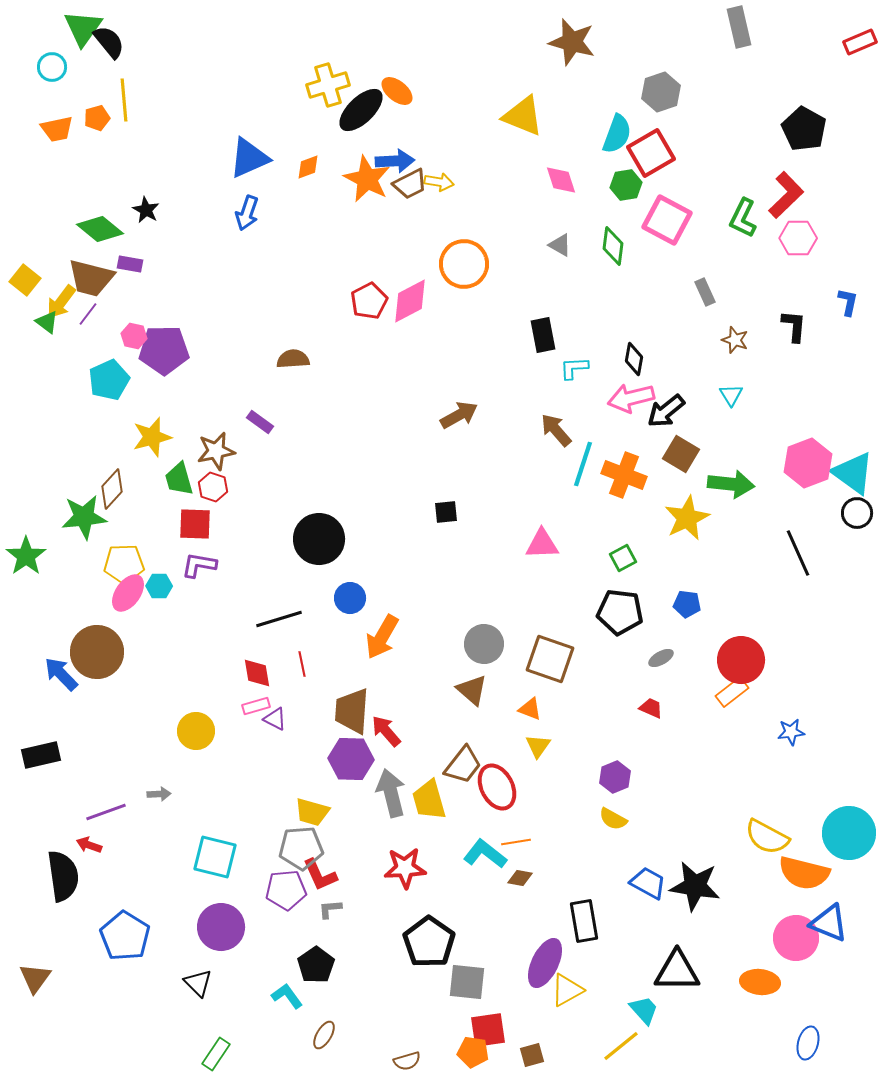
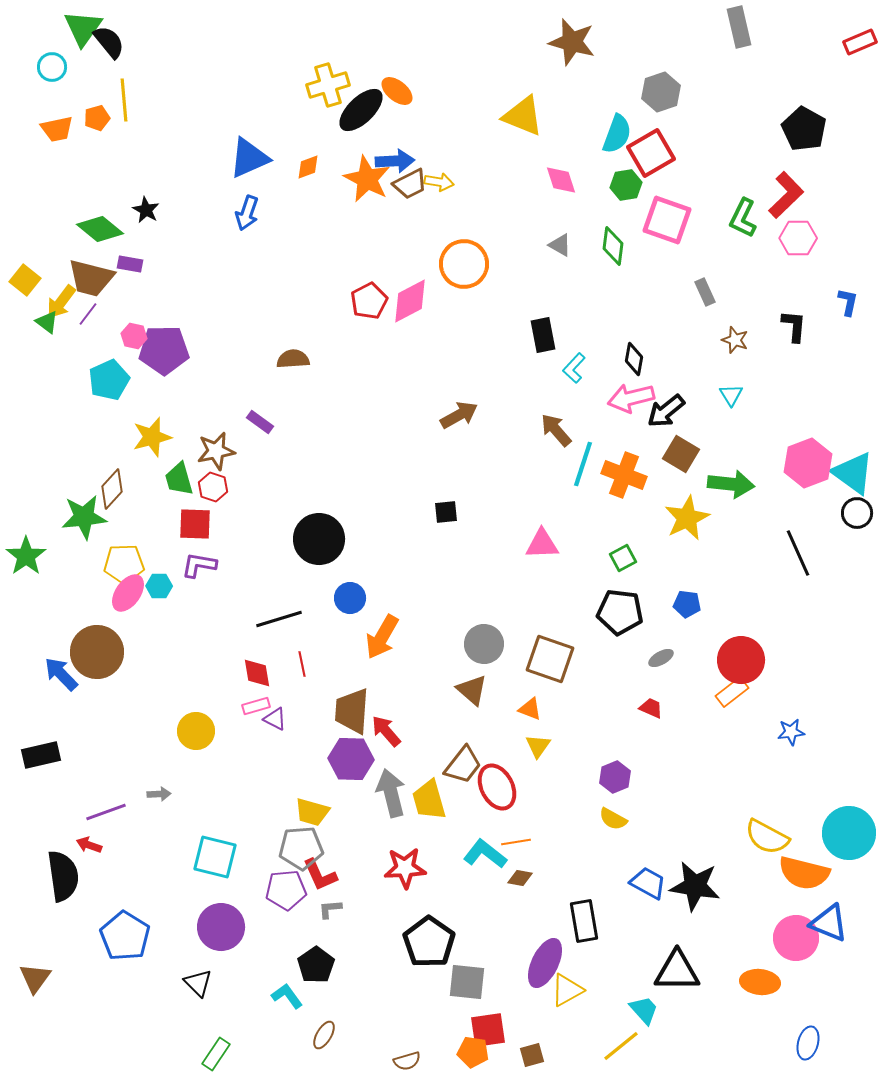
pink square at (667, 220): rotated 9 degrees counterclockwise
cyan L-shape at (574, 368): rotated 44 degrees counterclockwise
